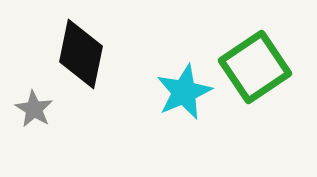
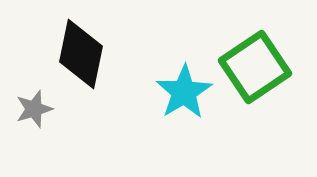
cyan star: rotated 8 degrees counterclockwise
gray star: rotated 24 degrees clockwise
